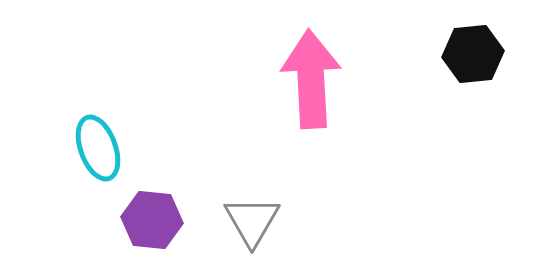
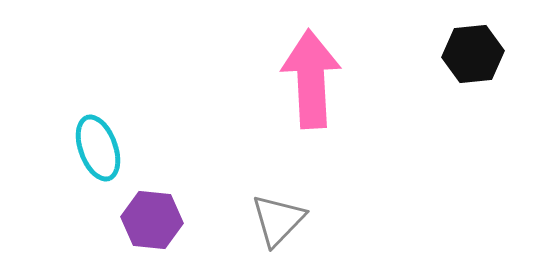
gray triangle: moved 26 px right, 1 px up; rotated 14 degrees clockwise
